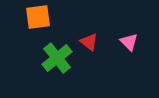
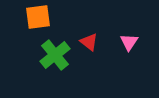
pink triangle: rotated 18 degrees clockwise
green cross: moved 2 px left, 3 px up
